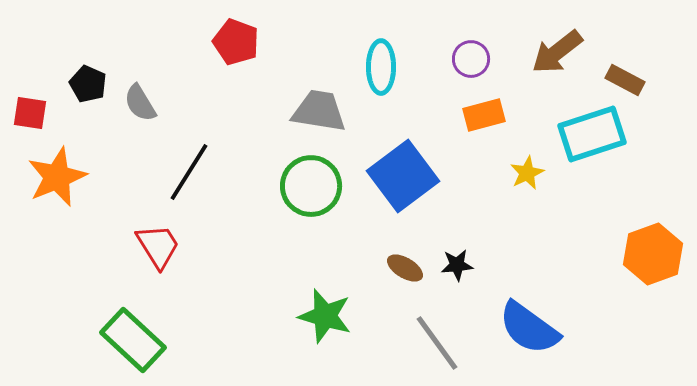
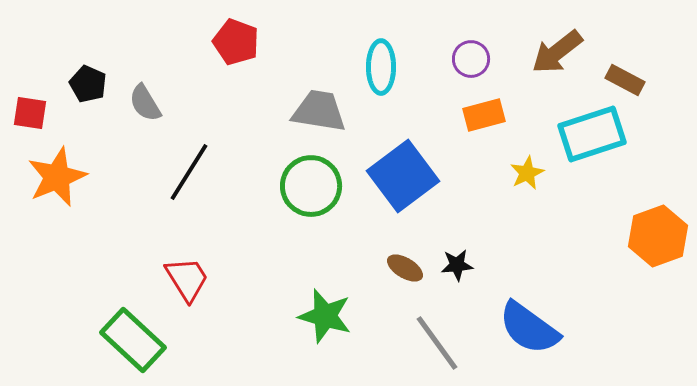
gray semicircle: moved 5 px right
red trapezoid: moved 29 px right, 33 px down
orange hexagon: moved 5 px right, 18 px up
